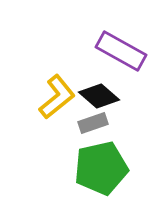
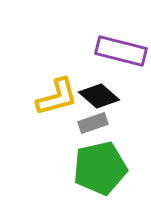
purple rectangle: rotated 15 degrees counterclockwise
yellow L-shape: rotated 24 degrees clockwise
green pentagon: moved 1 px left
